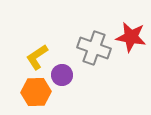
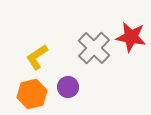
gray cross: rotated 24 degrees clockwise
purple circle: moved 6 px right, 12 px down
orange hexagon: moved 4 px left, 2 px down; rotated 12 degrees counterclockwise
